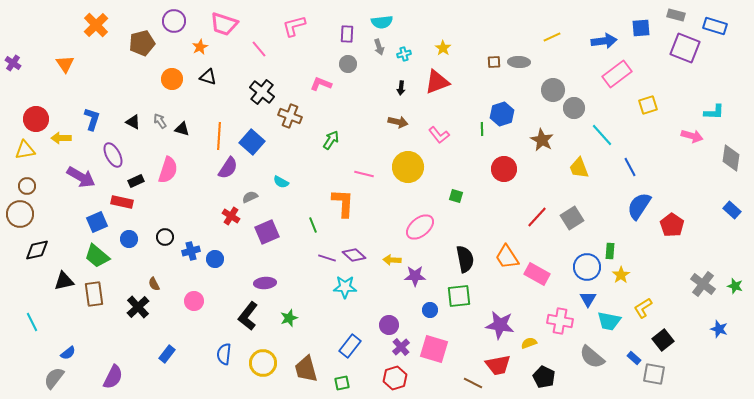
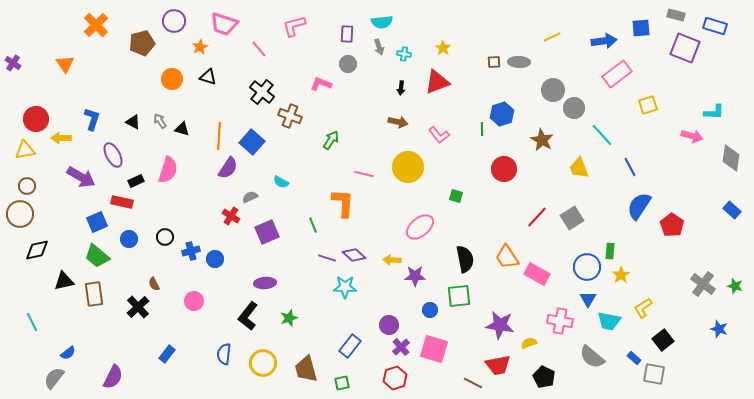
cyan cross at (404, 54): rotated 24 degrees clockwise
